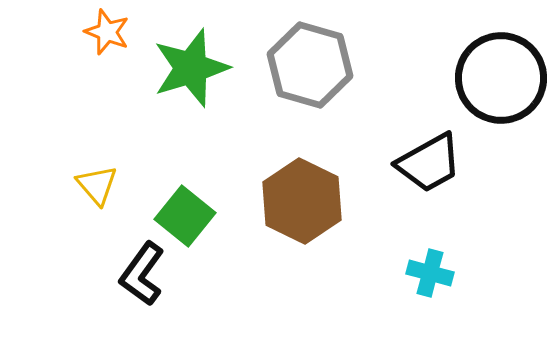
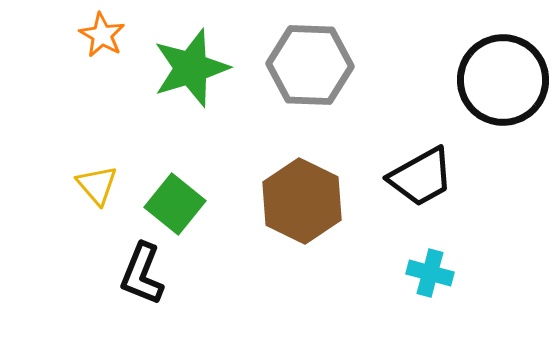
orange star: moved 5 px left, 3 px down; rotated 9 degrees clockwise
gray hexagon: rotated 14 degrees counterclockwise
black circle: moved 2 px right, 2 px down
black trapezoid: moved 8 px left, 14 px down
green square: moved 10 px left, 12 px up
black L-shape: rotated 14 degrees counterclockwise
